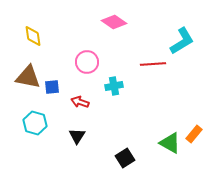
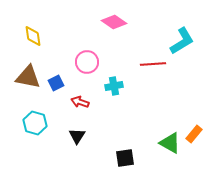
blue square: moved 4 px right, 4 px up; rotated 21 degrees counterclockwise
black square: rotated 24 degrees clockwise
